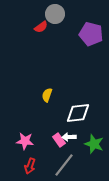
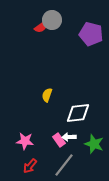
gray circle: moved 3 px left, 6 px down
red arrow: rotated 21 degrees clockwise
